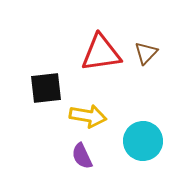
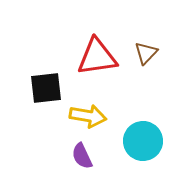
red triangle: moved 4 px left, 4 px down
